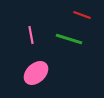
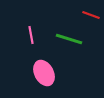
red line: moved 9 px right
pink ellipse: moved 8 px right; rotated 75 degrees counterclockwise
